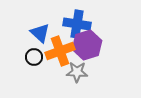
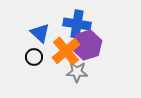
orange cross: moved 6 px right; rotated 20 degrees counterclockwise
